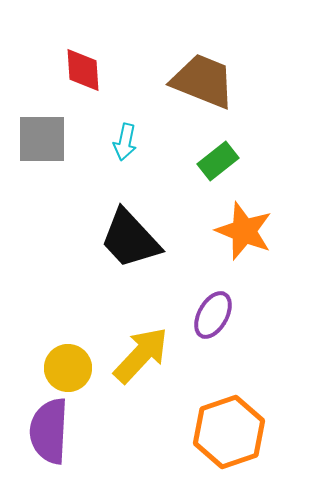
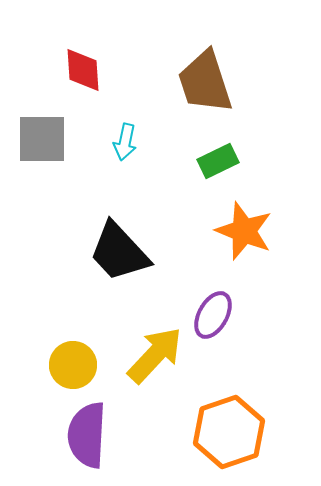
brown trapezoid: moved 2 px right, 1 px down; rotated 130 degrees counterclockwise
green rectangle: rotated 12 degrees clockwise
black trapezoid: moved 11 px left, 13 px down
yellow arrow: moved 14 px right
yellow circle: moved 5 px right, 3 px up
purple semicircle: moved 38 px right, 4 px down
